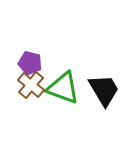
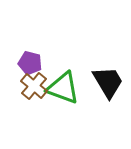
brown cross: moved 3 px right, 1 px down
black trapezoid: moved 4 px right, 8 px up
